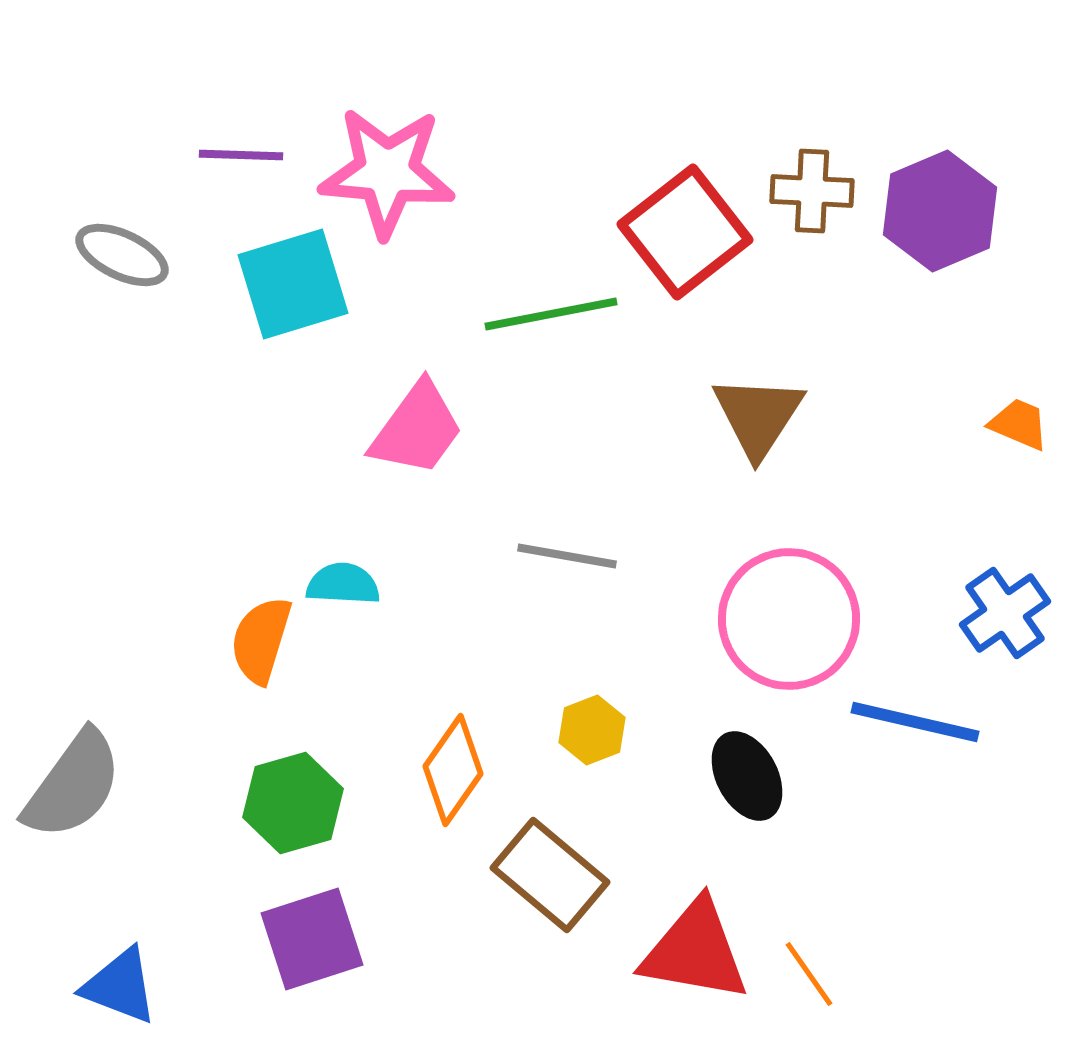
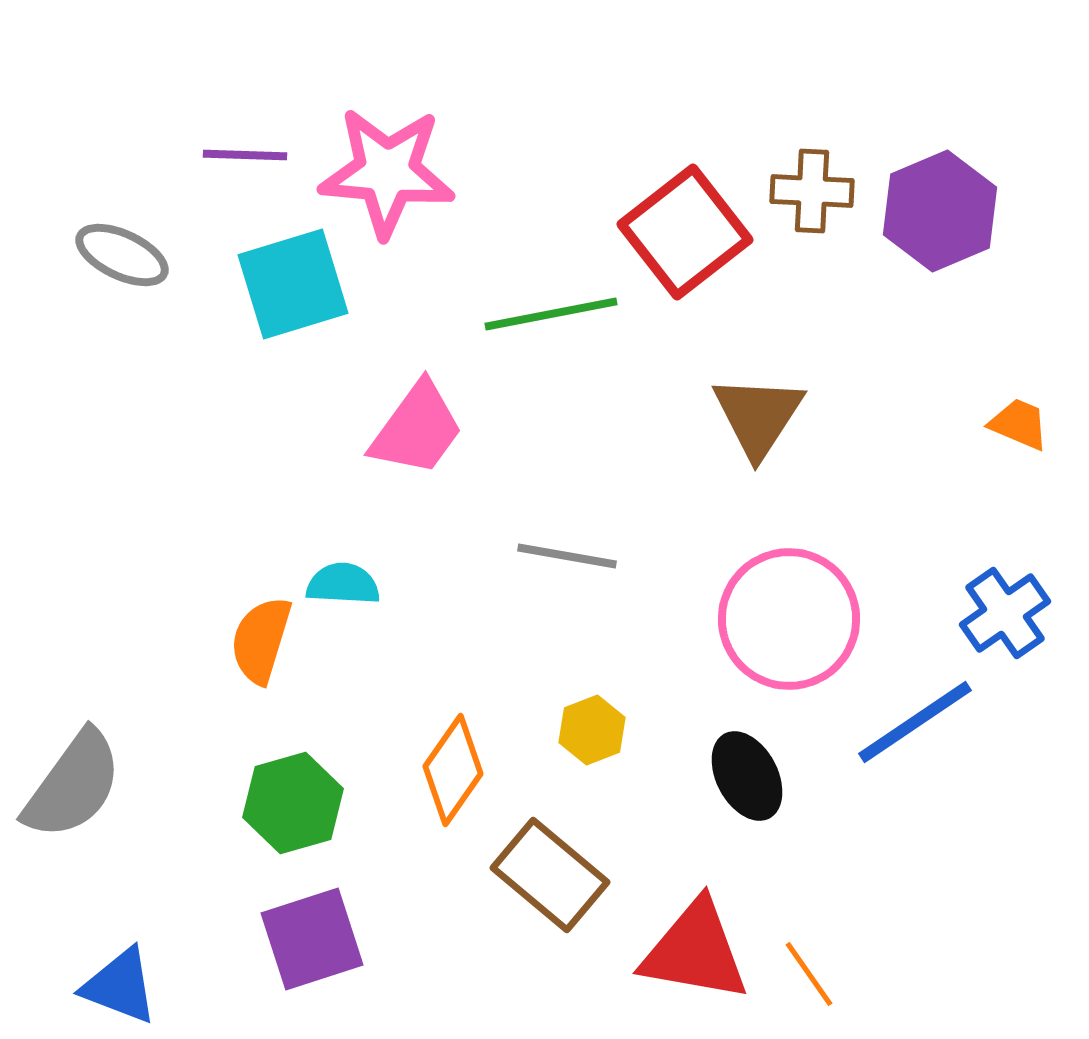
purple line: moved 4 px right
blue line: rotated 47 degrees counterclockwise
